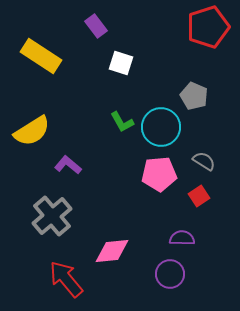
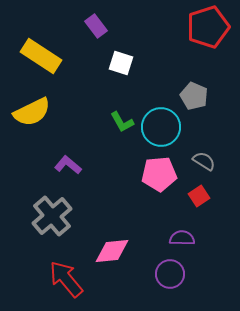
yellow semicircle: moved 19 px up; rotated 6 degrees clockwise
